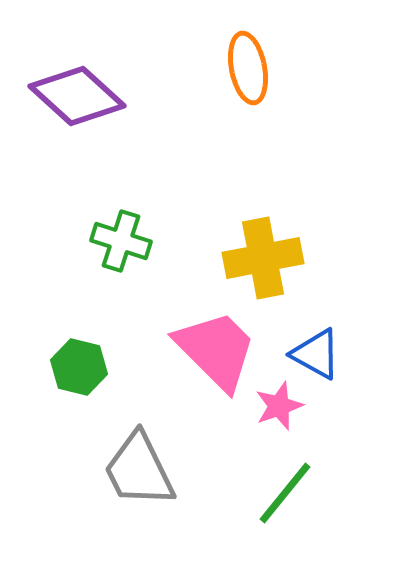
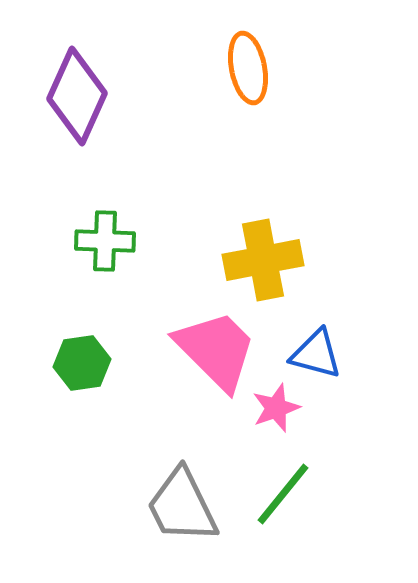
purple diamond: rotated 72 degrees clockwise
green cross: moved 16 px left; rotated 16 degrees counterclockwise
yellow cross: moved 2 px down
blue triangle: rotated 14 degrees counterclockwise
green hexagon: moved 3 px right, 4 px up; rotated 22 degrees counterclockwise
pink star: moved 3 px left, 2 px down
gray trapezoid: moved 43 px right, 36 px down
green line: moved 2 px left, 1 px down
